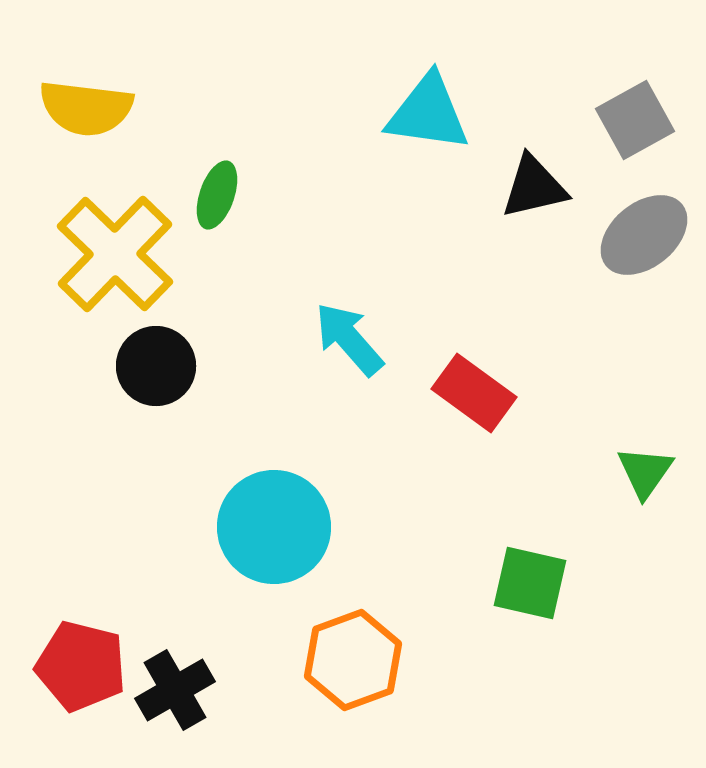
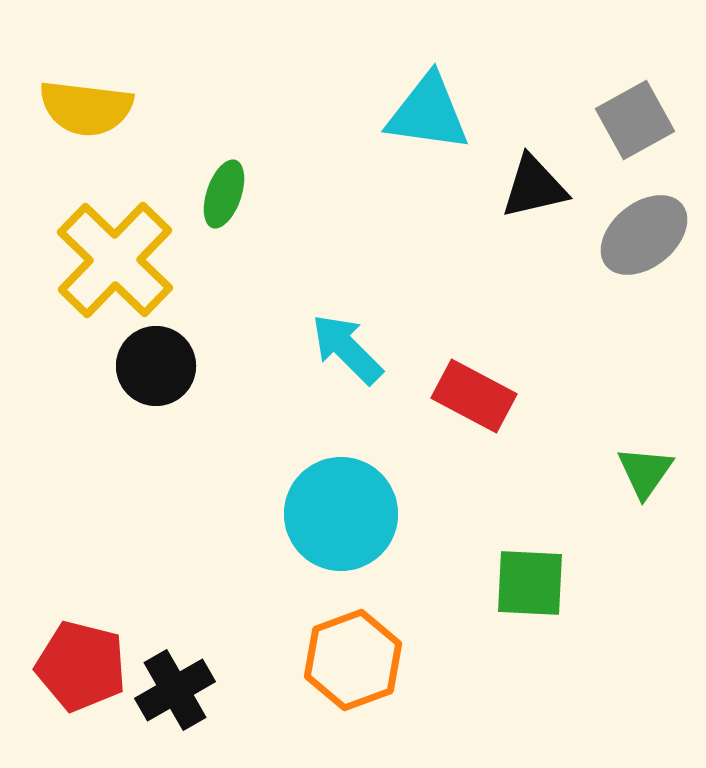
green ellipse: moved 7 px right, 1 px up
yellow cross: moved 6 px down
cyan arrow: moved 2 px left, 10 px down; rotated 4 degrees counterclockwise
red rectangle: moved 3 px down; rotated 8 degrees counterclockwise
cyan circle: moved 67 px right, 13 px up
green square: rotated 10 degrees counterclockwise
